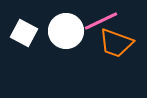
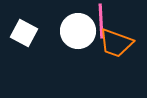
pink line: rotated 68 degrees counterclockwise
white circle: moved 12 px right
